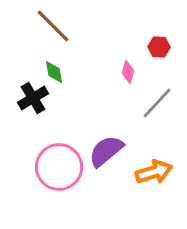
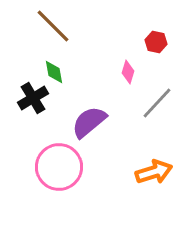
red hexagon: moved 3 px left, 5 px up; rotated 10 degrees clockwise
purple semicircle: moved 17 px left, 29 px up
